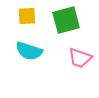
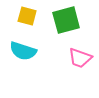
yellow square: rotated 18 degrees clockwise
cyan semicircle: moved 6 px left
